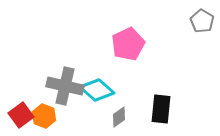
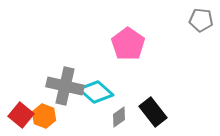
gray pentagon: moved 1 px left, 1 px up; rotated 25 degrees counterclockwise
pink pentagon: rotated 12 degrees counterclockwise
cyan diamond: moved 1 px left, 2 px down
black rectangle: moved 8 px left, 3 px down; rotated 44 degrees counterclockwise
red square: rotated 15 degrees counterclockwise
